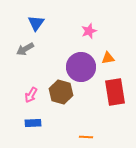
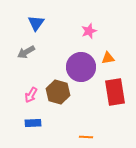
gray arrow: moved 1 px right, 3 px down
brown hexagon: moved 3 px left
